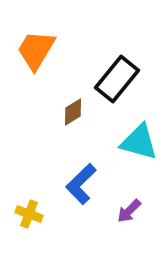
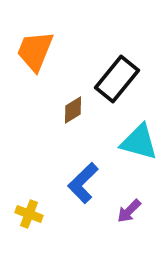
orange trapezoid: moved 1 px left, 1 px down; rotated 9 degrees counterclockwise
brown diamond: moved 2 px up
blue L-shape: moved 2 px right, 1 px up
